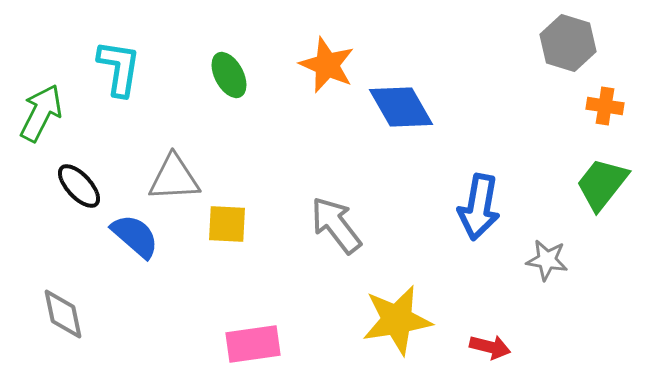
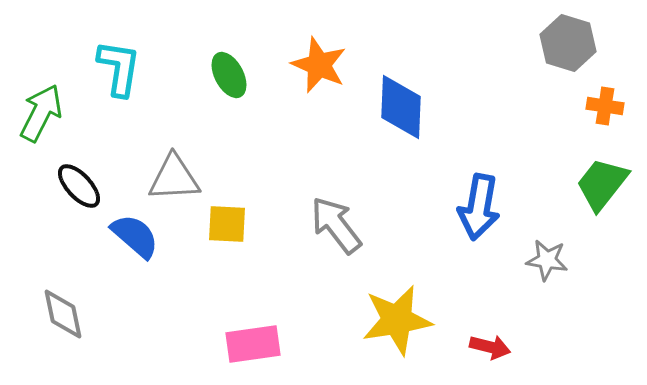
orange star: moved 8 px left
blue diamond: rotated 32 degrees clockwise
